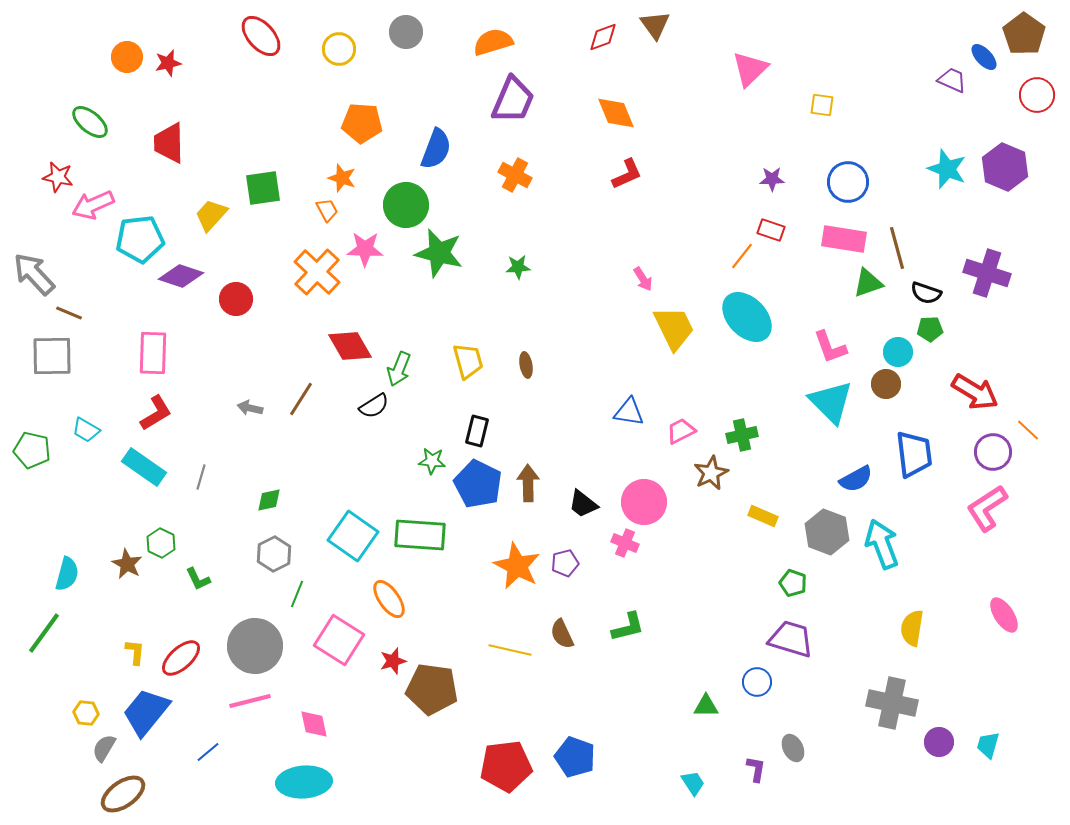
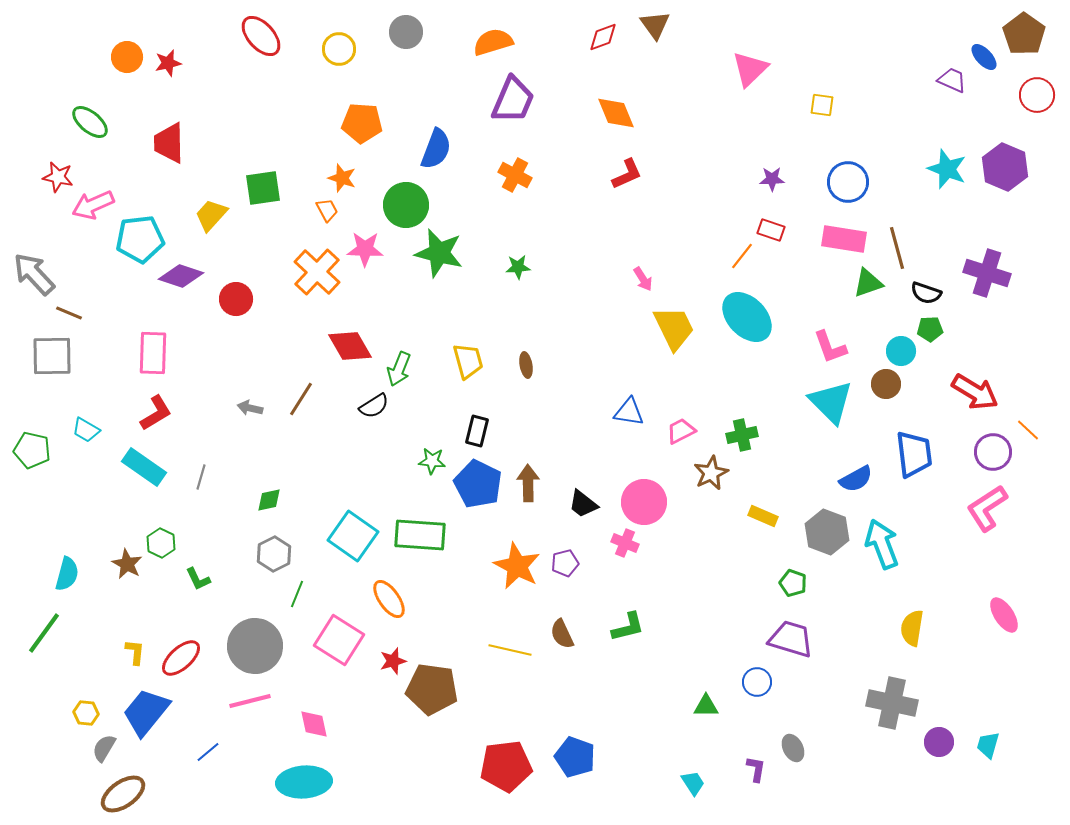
cyan circle at (898, 352): moved 3 px right, 1 px up
